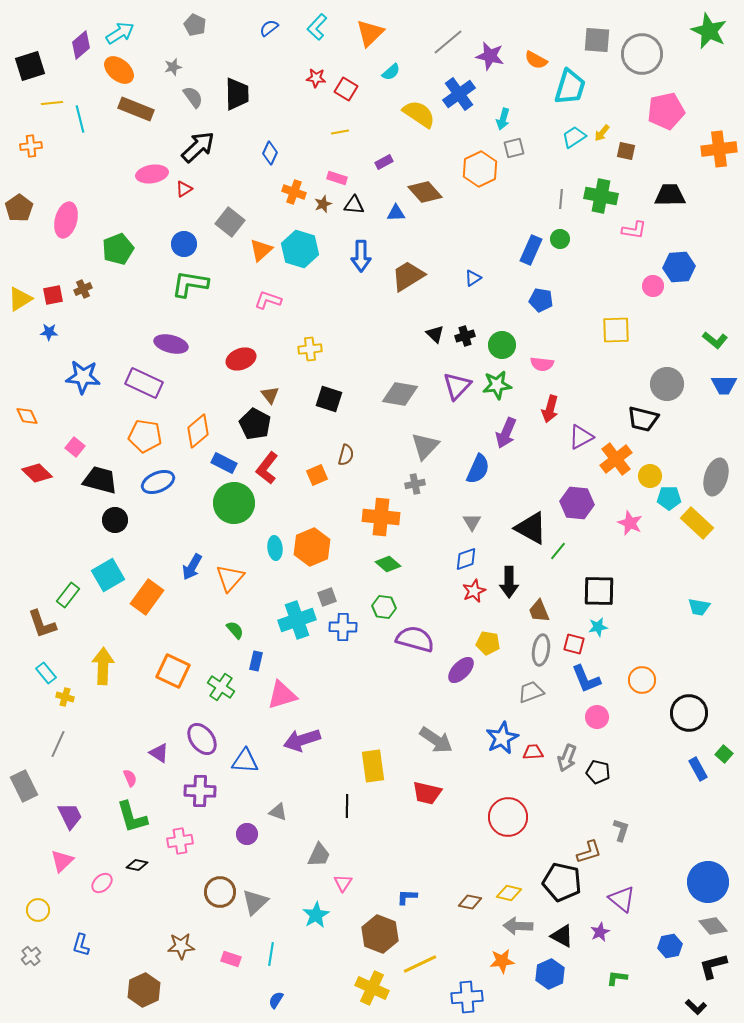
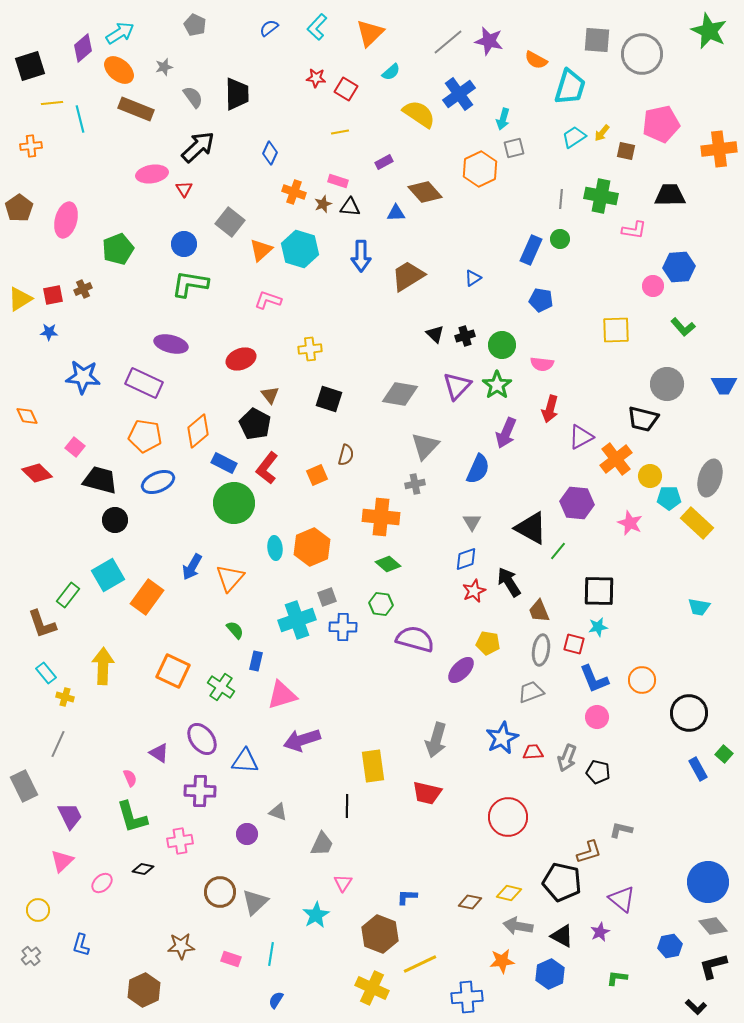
purple diamond at (81, 45): moved 2 px right, 3 px down
purple star at (490, 56): moved 1 px left, 15 px up
gray star at (173, 67): moved 9 px left
pink pentagon at (666, 111): moved 5 px left, 13 px down
pink rectangle at (337, 178): moved 1 px right, 3 px down
red triangle at (184, 189): rotated 30 degrees counterclockwise
black triangle at (354, 205): moved 4 px left, 2 px down
green L-shape at (715, 340): moved 32 px left, 13 px up; rotated 10 degrees clockwise
green star at (497, 385): rotated 28 degrees counterclockwise
gray ellipse at (716, 477): moved 6 px left, 1 px down
black arrow at (509, 582): rotated 148 degrees clockwise
green hexagon at (384, 607): moved 3 px left, 3 px up
blue L-shape at (586, 679): moved 8 px right
gray arrow at (436, 740): rotated 72 degrees clockwise
gray L-shape at (621, 830): rotated 95 degrees counterclockwise
gray trapezoid at (319, 855): moved 3 px right, 11 px up
black diamond at (137, 865): moved 6 px right, 4 px down
gray arrow at (518, 926): rotated 8 degrees clockwise
